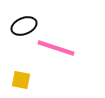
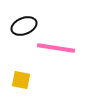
pink line: rotated 9 degrees counterclockwise
